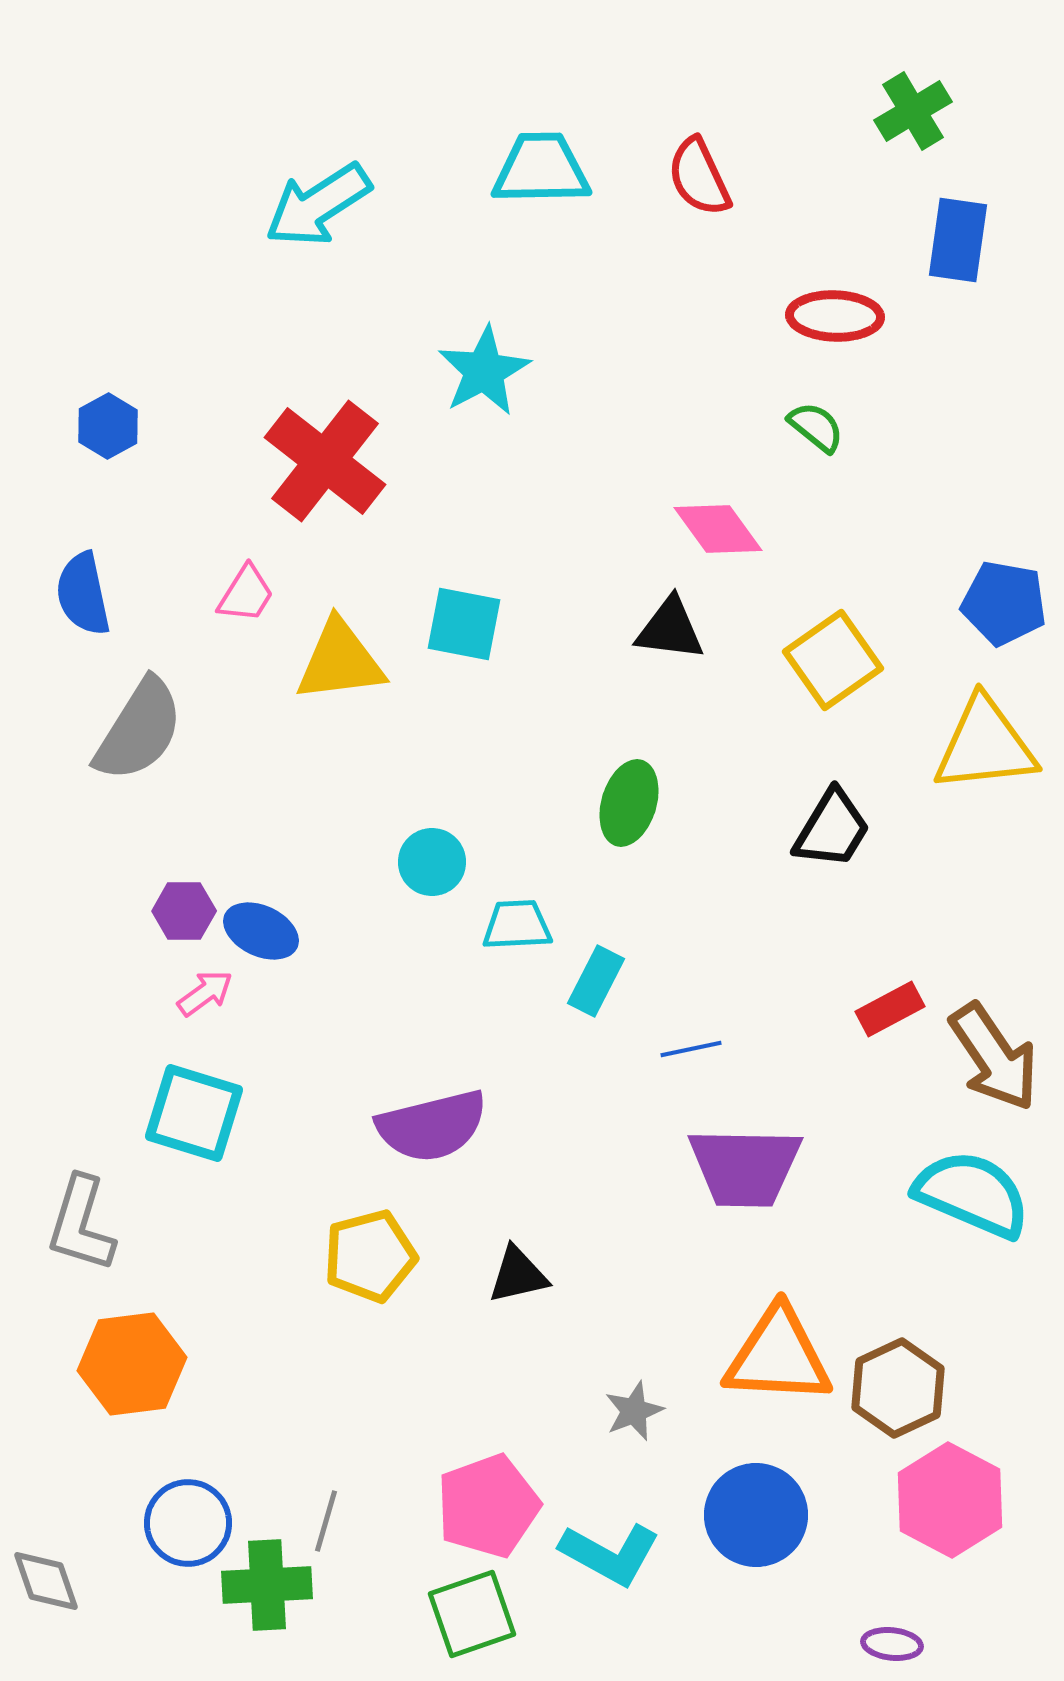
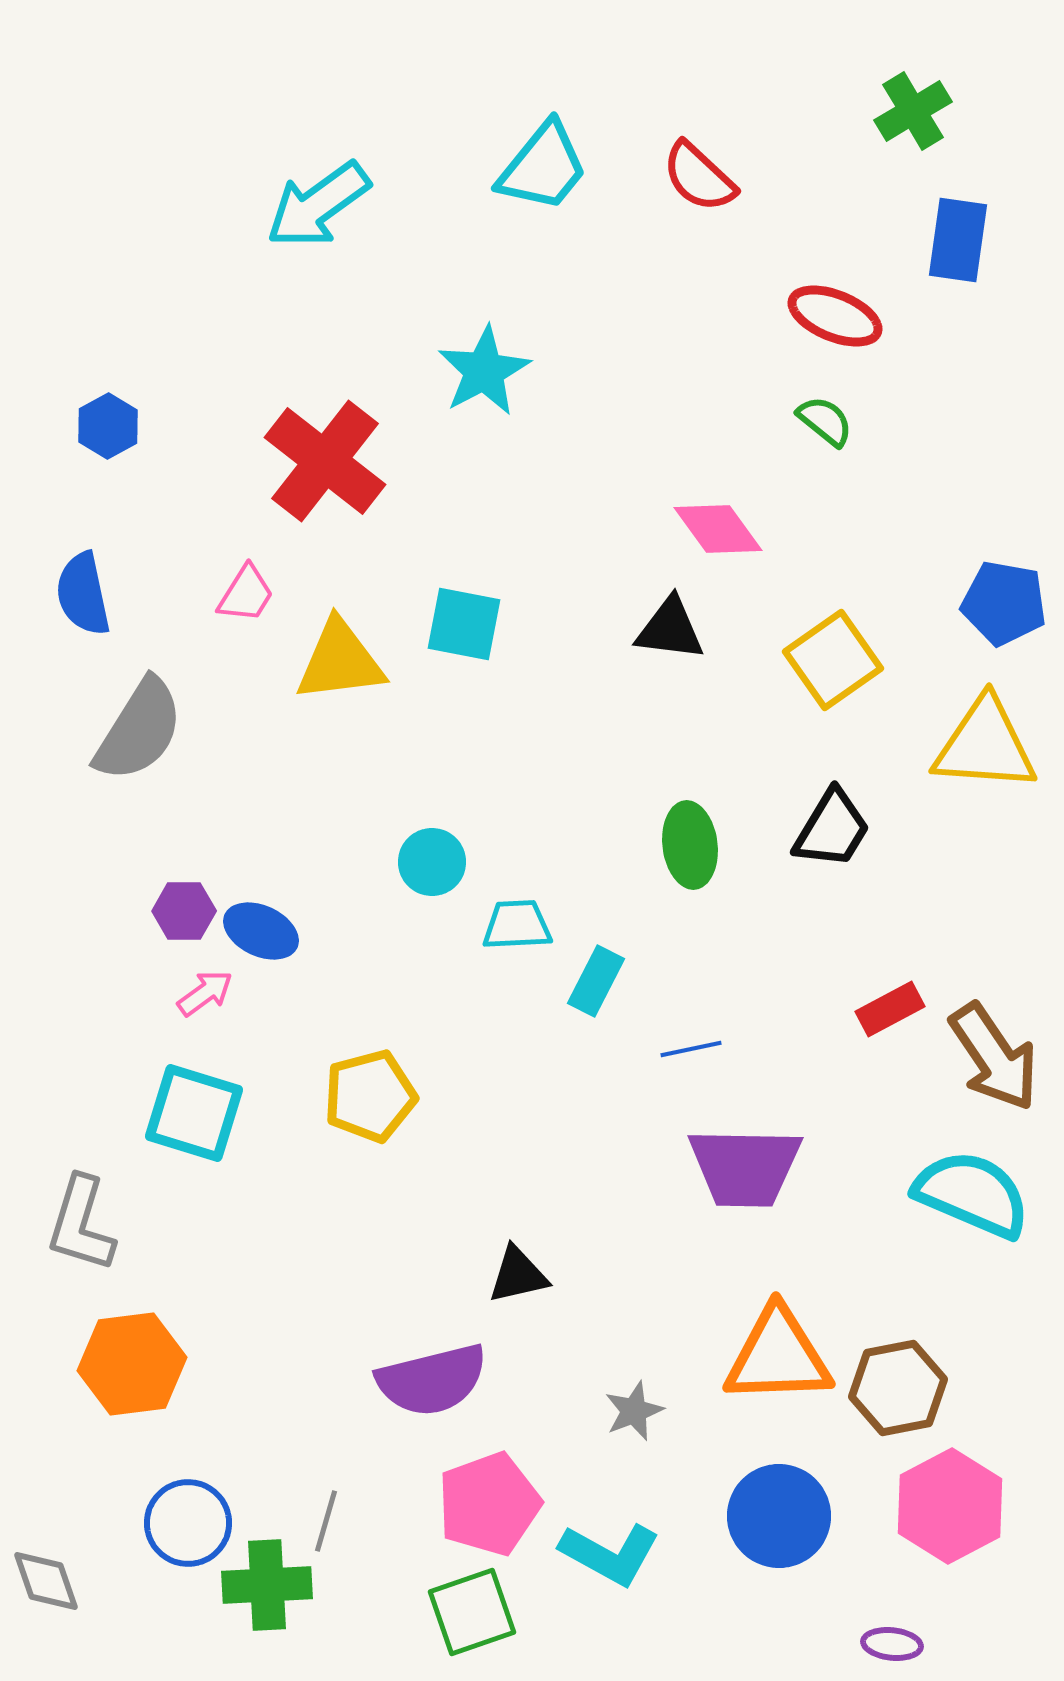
cyan trapezoid at (541, 169): moved 2 px right, 2 px up; rotated 130 degrees clockwise
red semicircle at (699, 177): rotated 22 degrees counterclockwise
cyan arrow at (318, 205): rotated 3 degrees counterclockwise
red ellipse at (835, 316): rotated 20 degrees clockwise
green semicircle at (816, 427): moved 9 px right, 6 px up
yellow triangle at (985, 745): rotated 10 degrees clockwise
green ellipse at (629, 803): moved 61 px right, 42 px down; rotated 24 degrees counterclockwise
purple semicircle at (432, 1126): moved 254 px down
yellow pentagon at (370, 1256): moved 160 px up
orange triangle at (778, 1356): rotated 5 degrees counterclockwise
brown hexagon at (898, 1388): rotated 14 degrees clockwise
pink hexagon at (950, 1500): moved 6 px down; rotated 4 degrees clockwise
pink pentagon at (488, 1506): moved 1 px right, 2 px up
blue circle at (756, 1515): moved 23 px right, 1 px down
green square at (472, 1614): moved 2 px up
